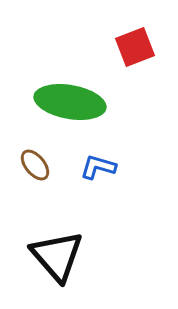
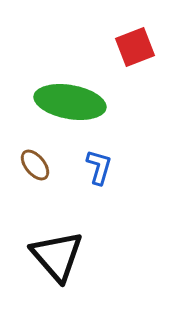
blue L-shape: moved 1 px right; rotated 90 degrees clockwise
